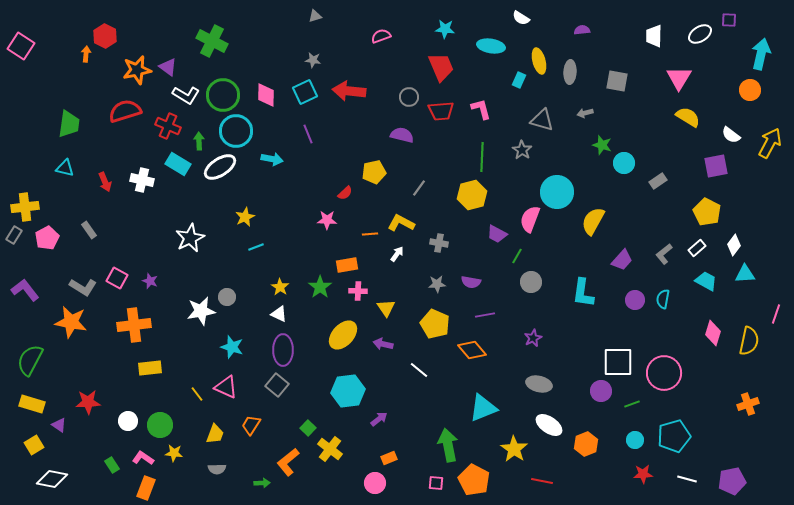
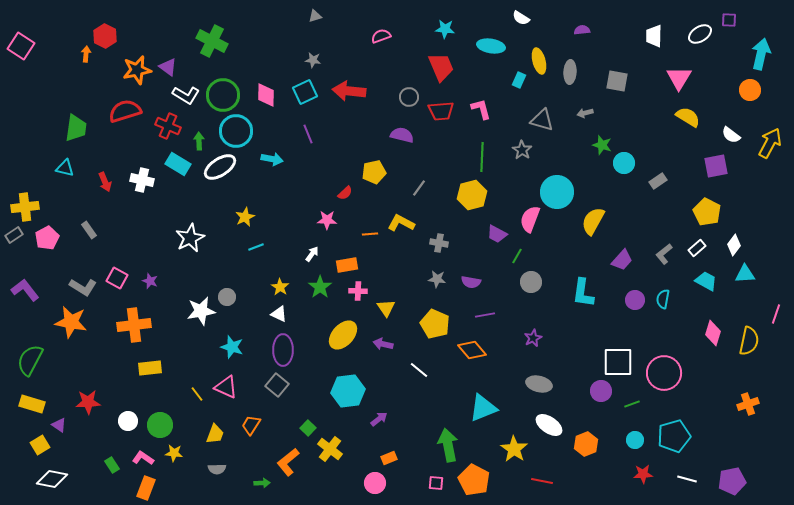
green trapezoid at (69, 124): moved 7 px right, 4 px down
gray rectangle at (14, 235): rotated 24 degrees clockwise
white arrow at (397, 254): moved 85 px left
gray star at (437, 284): moved 5 px up; rotated 12 degrees clockwise
yellow square at (34, 445): moved 6 px right
